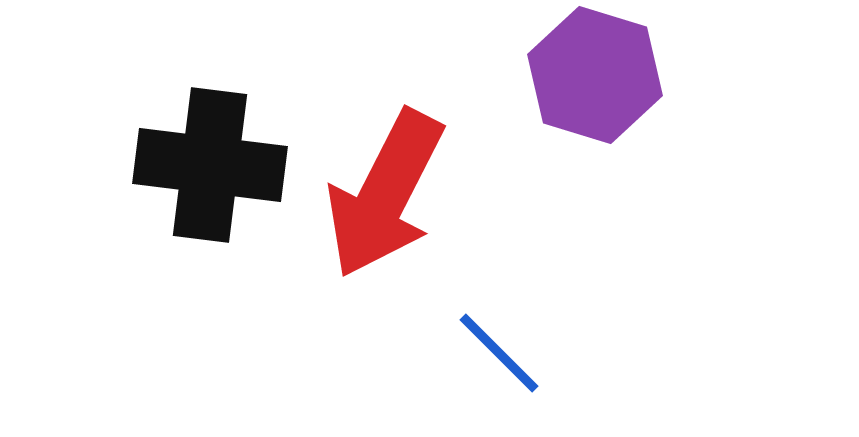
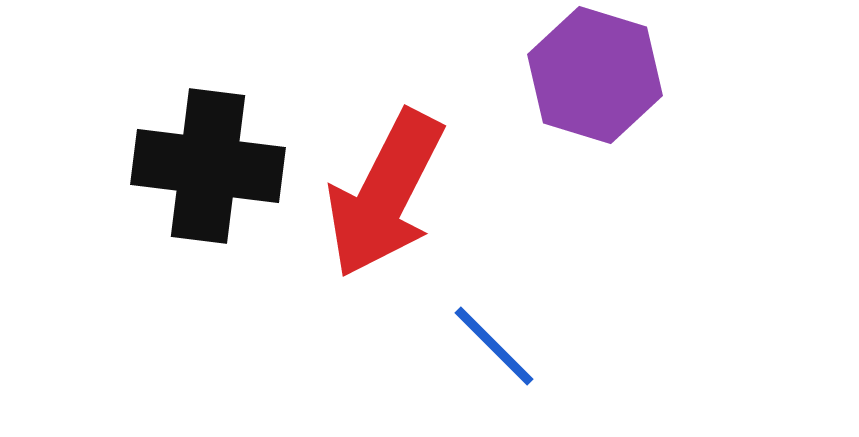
black cross: moved 2 px left, 1 px down
blue line: moved 5 px left, 7 px up
